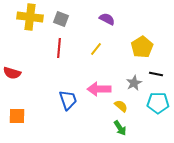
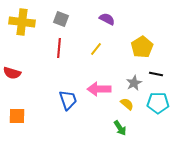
yellow cross: moved 8 px left, 5 px down
yellow semicircle: moved 6 px right, 2 px up
